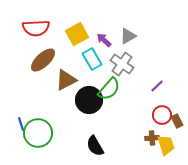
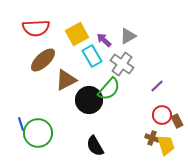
cyan rectangle: moved 3 px up
brown cross: rotated 24 degrees clockwise
